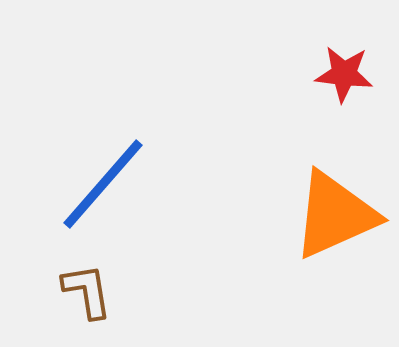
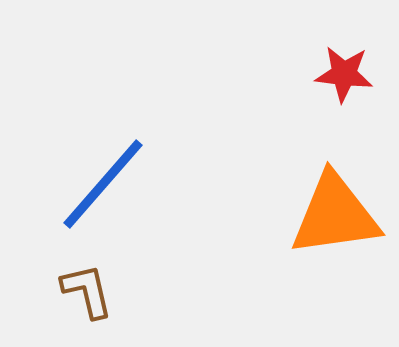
orange triangle: rotated 16 degrees clockwise
brown L-shape: rotated 4 degrees counterclockwise
